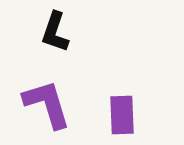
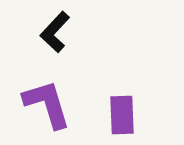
black L-shape: rotated 24 degrees clockwise
